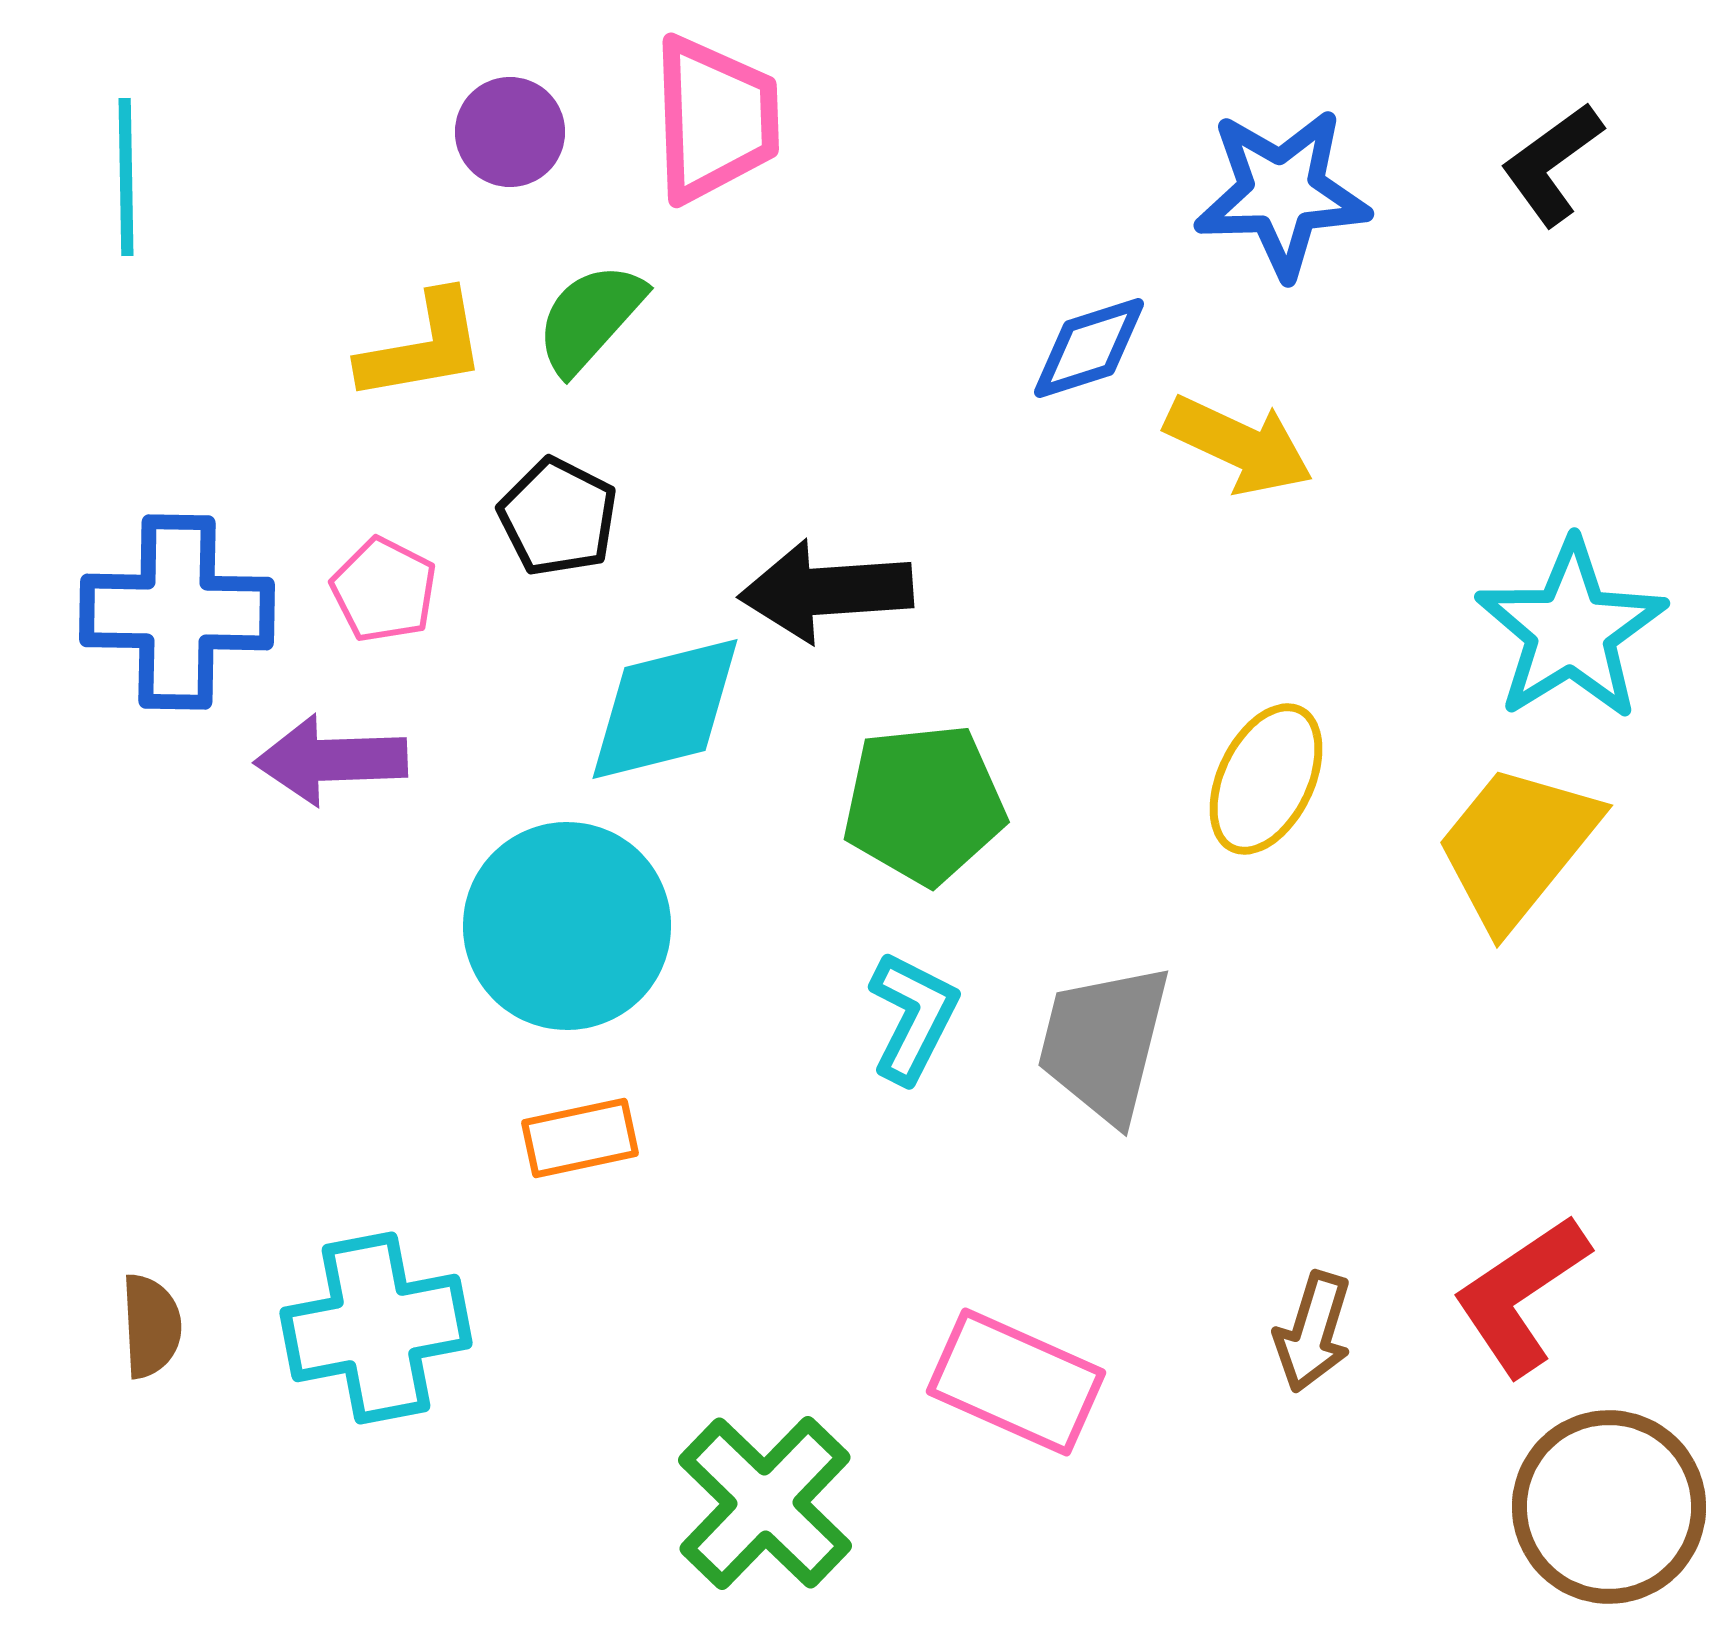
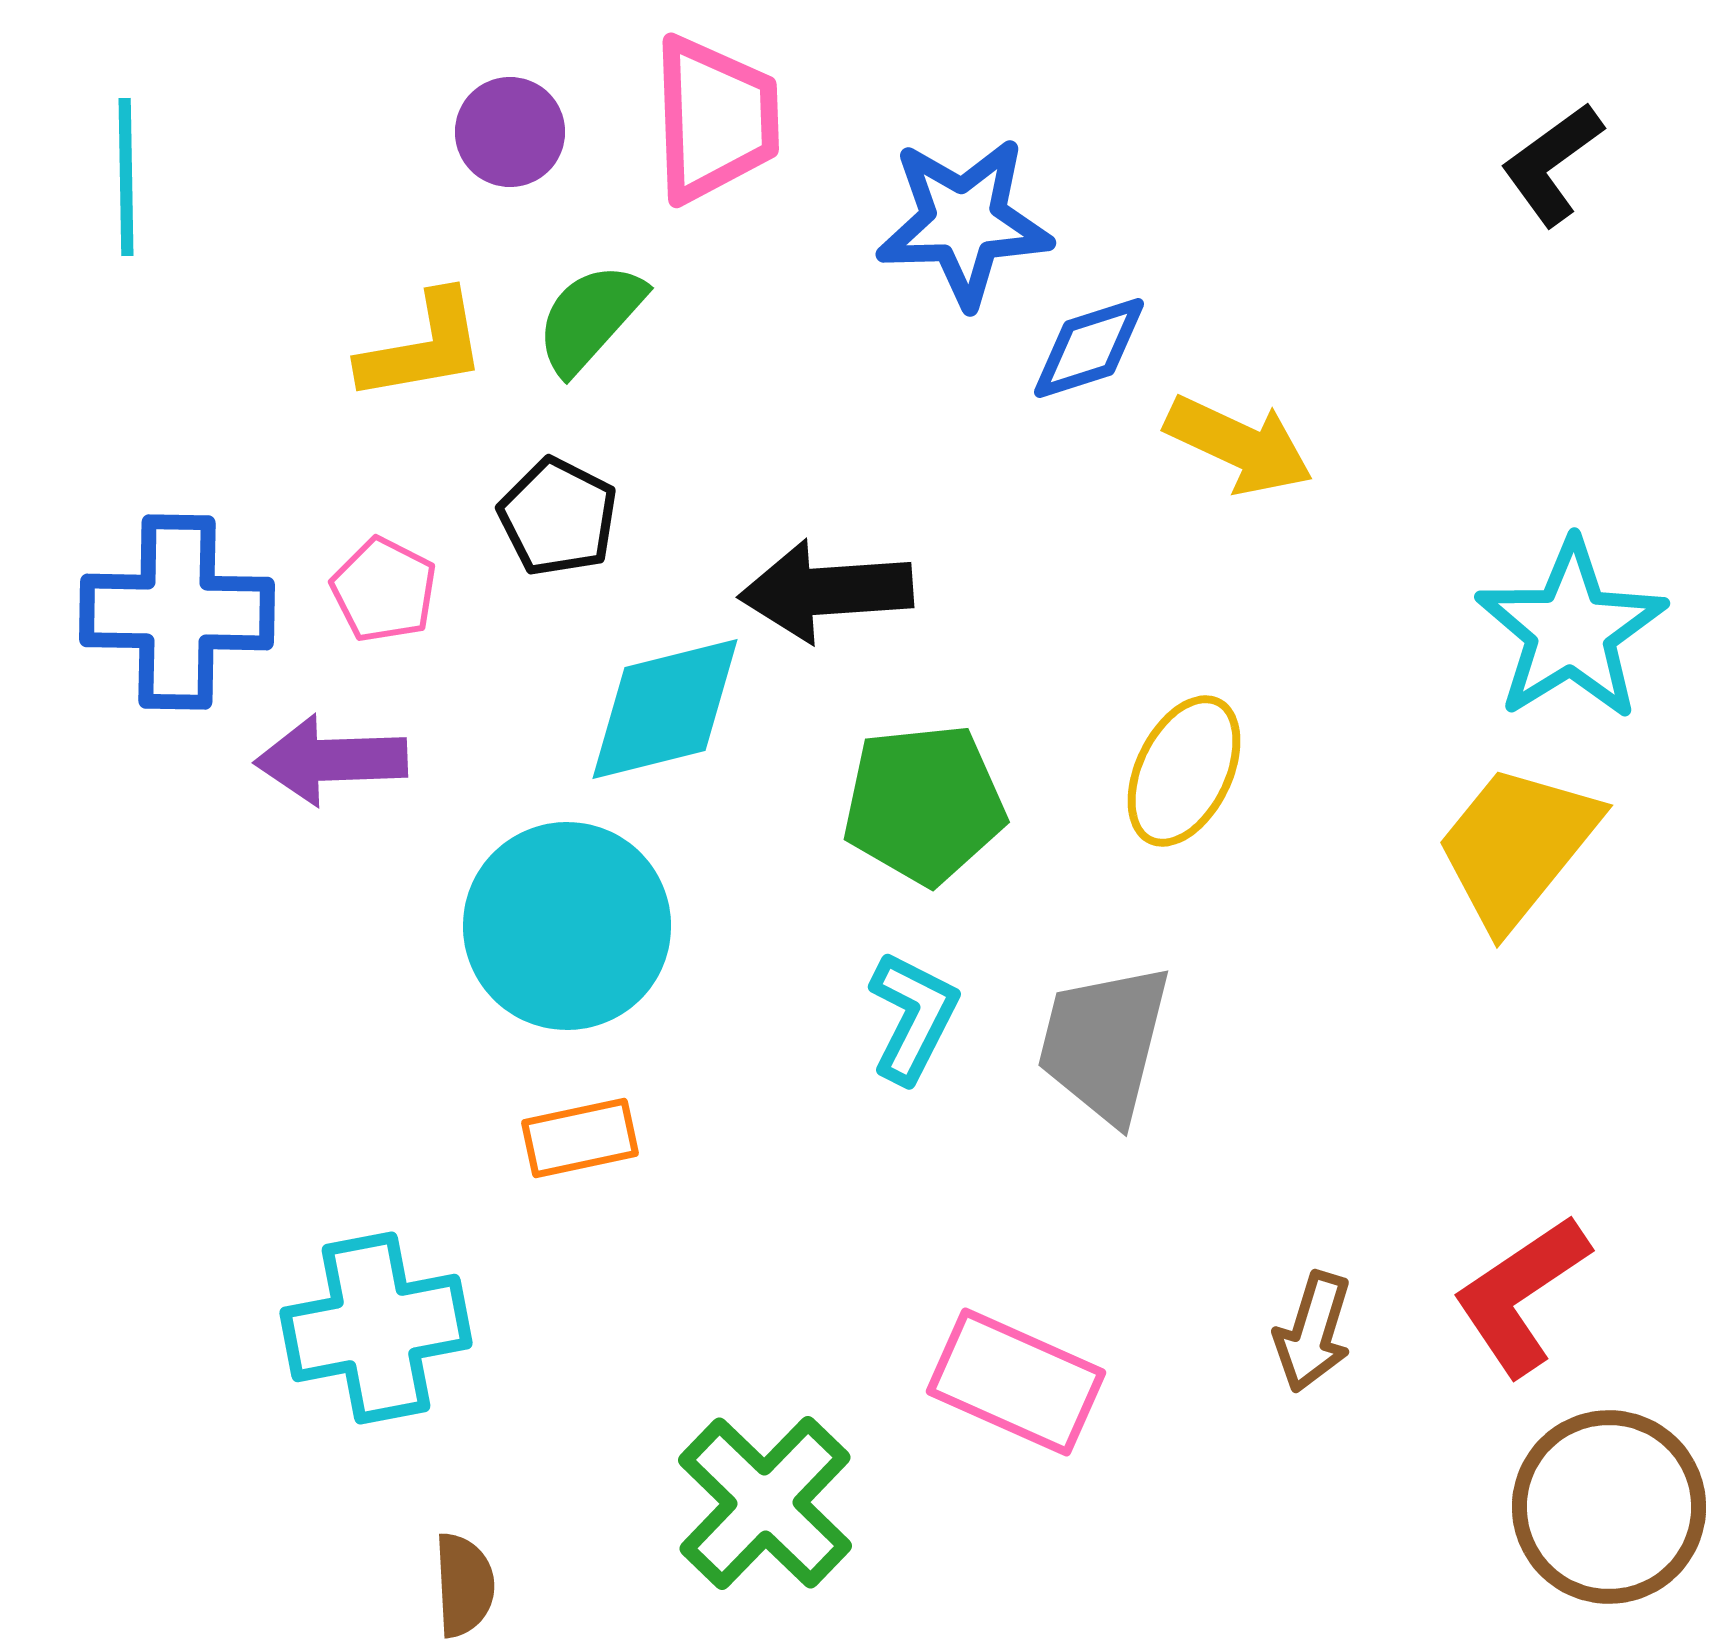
blue star: moved 318 px left, 29 px down
yellow ellipse: moved 82 px left, 8 px up
brown semicircle: moved 313 px right, 259 px down
